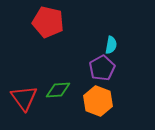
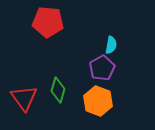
red pentagon: rotated 8 degrees counterclockwise
green diamond: rotated 70 degrees counterclockwise
